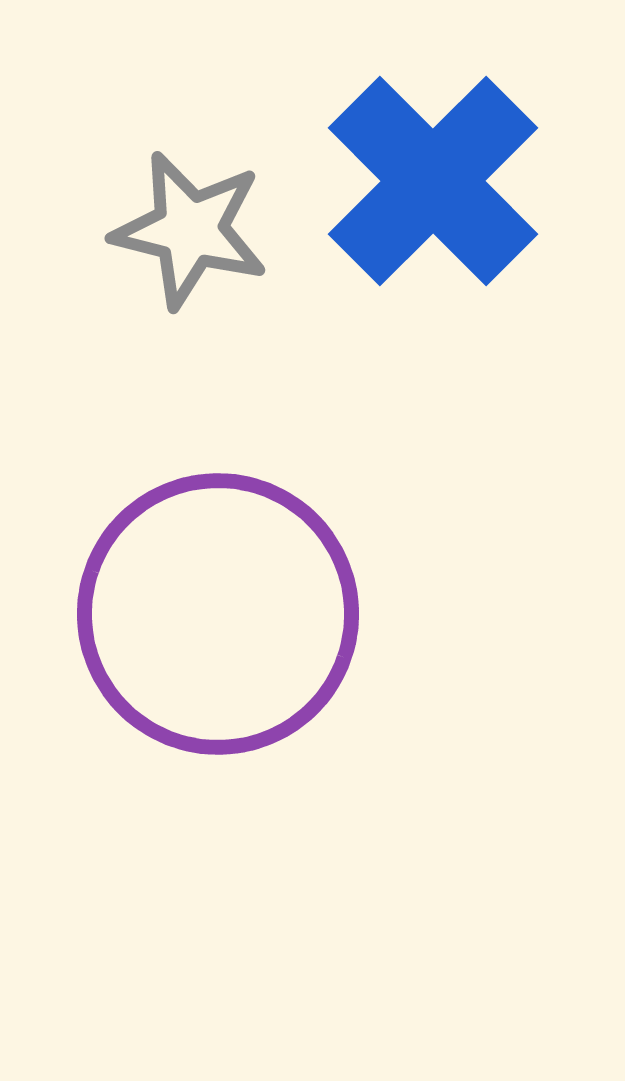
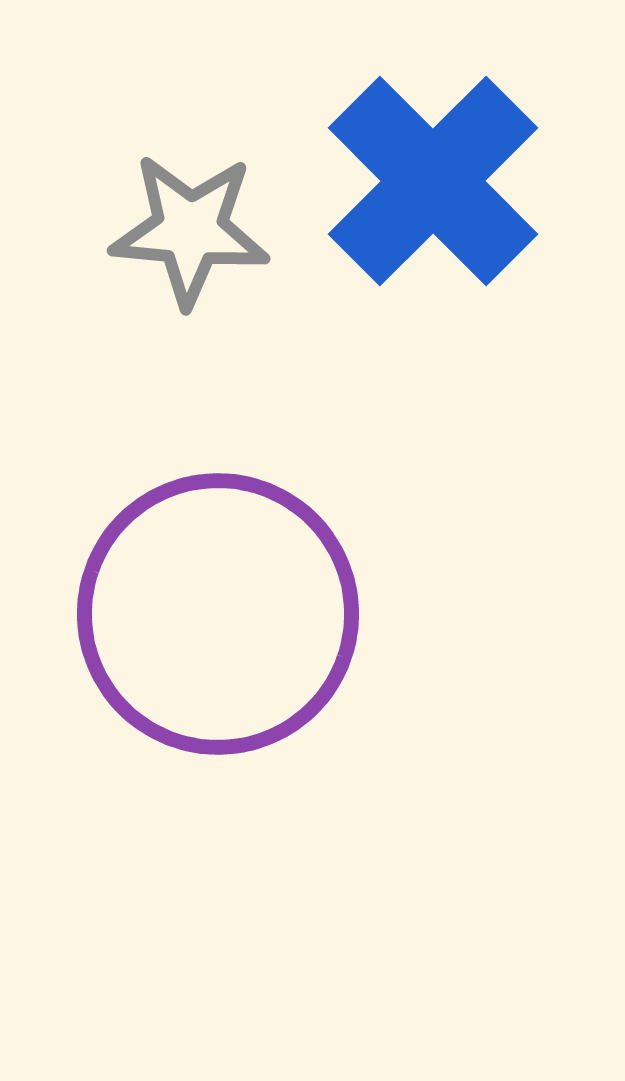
gray star: rotated 9 degrees counterclockwise
